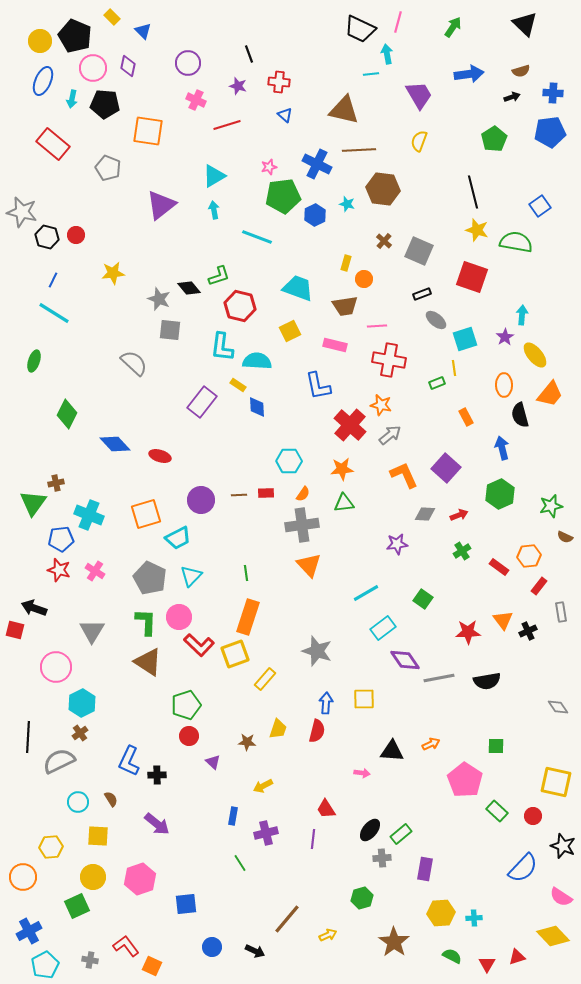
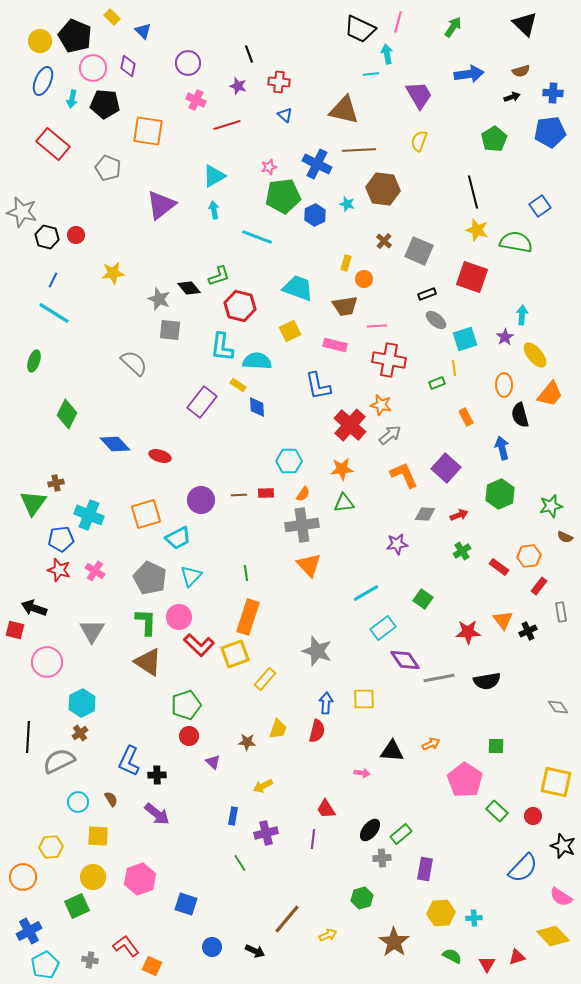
black rectangle at (422, 294): moved 5 px right
pink circle at (56, 667): moved 9 px left, 5 px up
purple arrow at (157, 824): moved 10 px up
blue square at (186, 904): rotated 25 degrees clockwise
